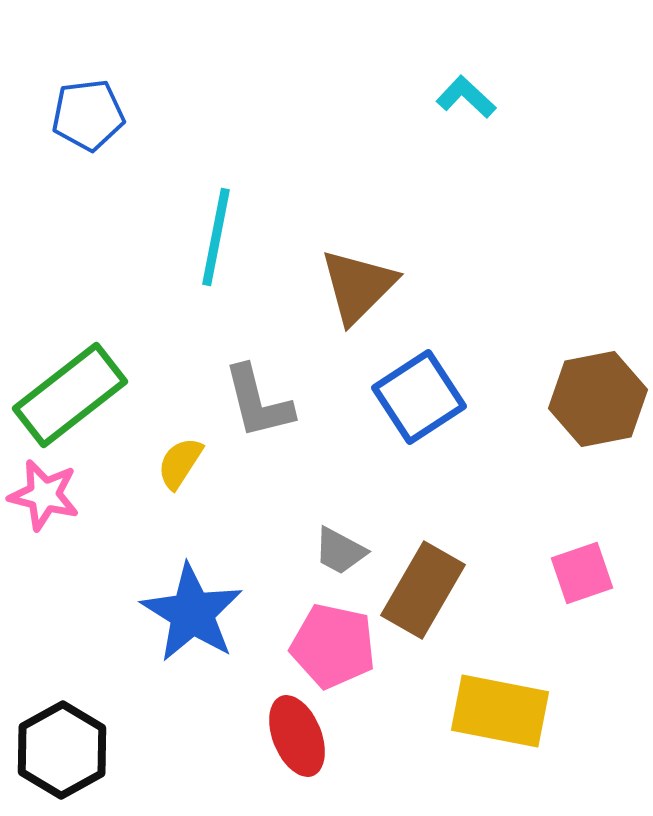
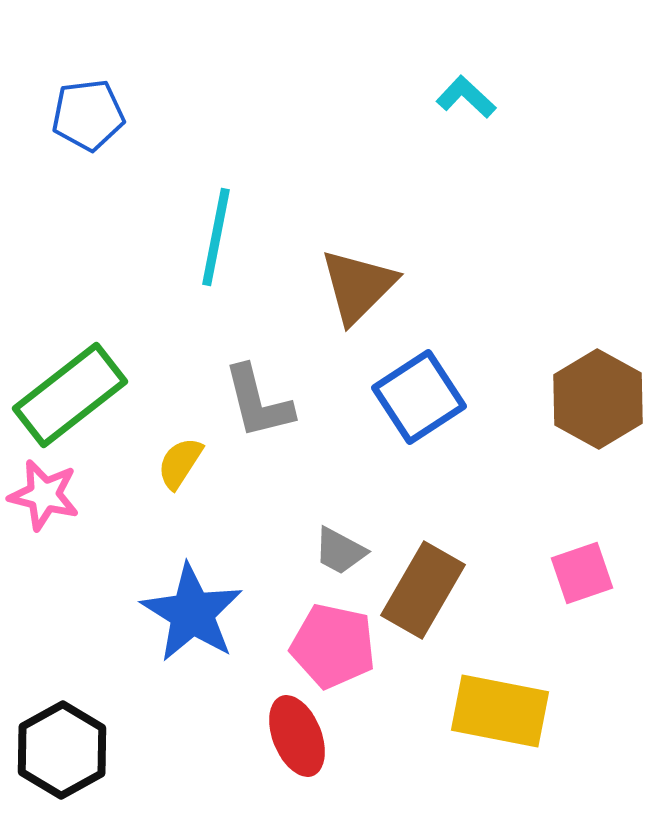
brown hexagon: rotated 20 degrees counterclockwise
